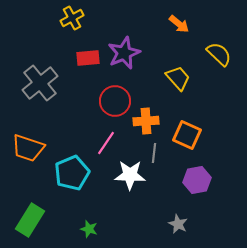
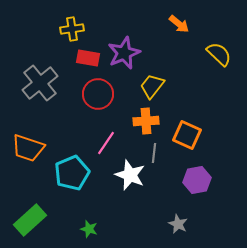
yellow cross: moved 11 px down; rotated 20 degrees clockwise
red rectangle: rotated 15 degrees clockwise
yellow trapezoid: moved 26 px left, 8 px down; rotated 100 degrees counterclockwise
red circle: moved 17 px left, 7 px up
white star: rotated 20 degrees clockwise
green rectangle: rotated 16 degrees clockwise
